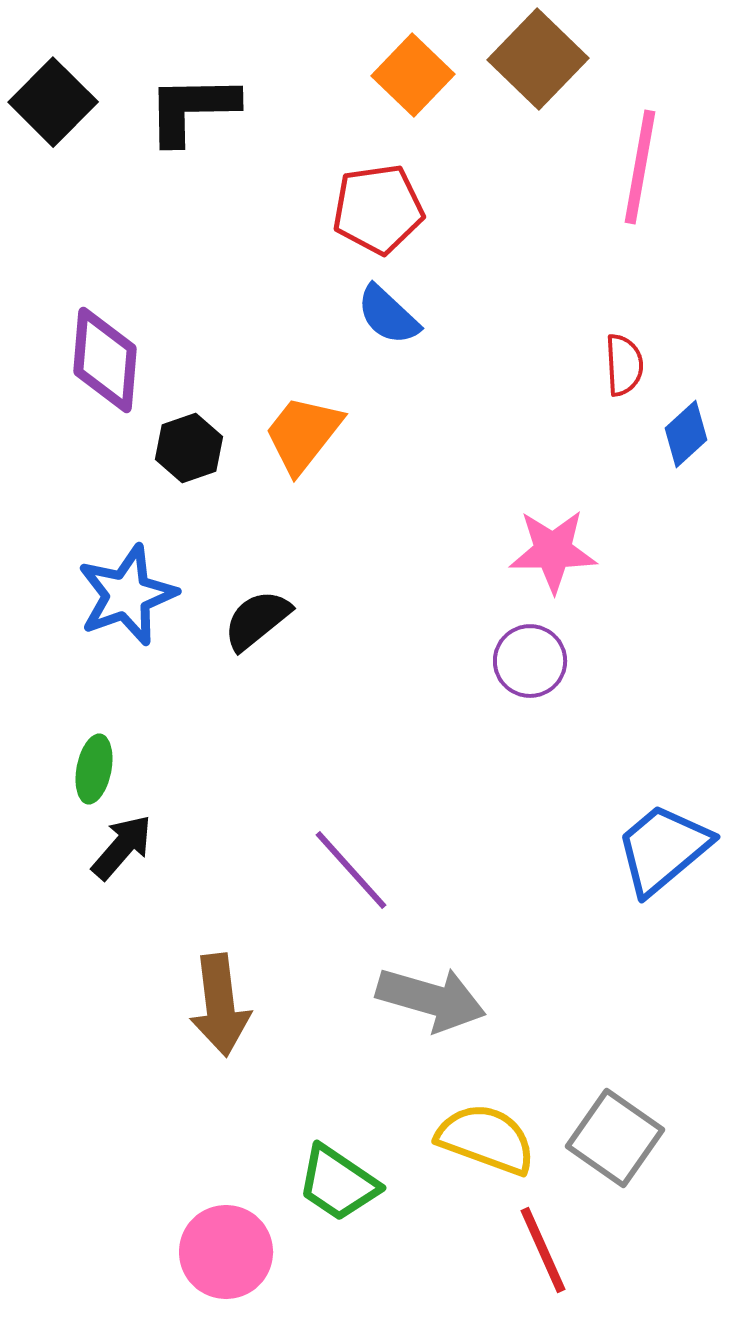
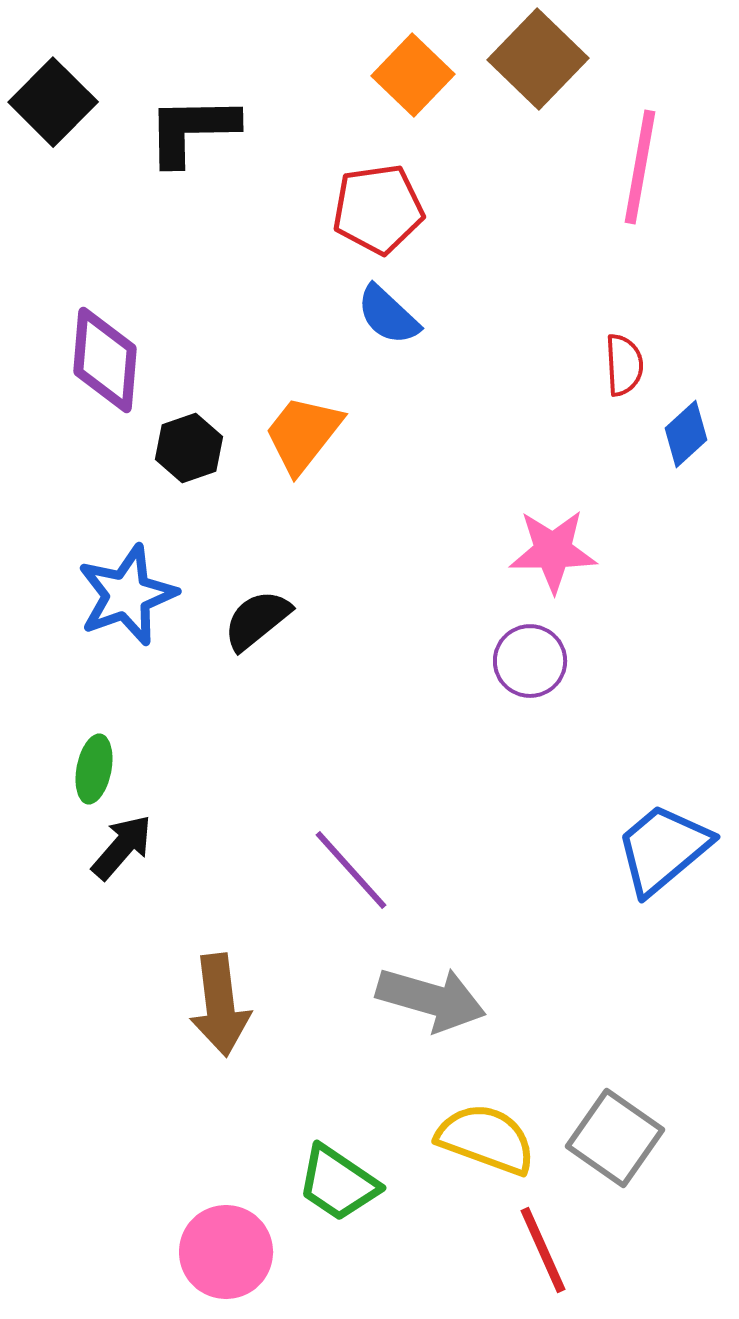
black L-shape: moved 21 px down
